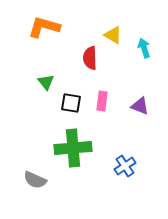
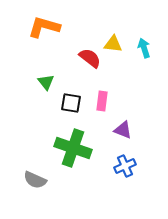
yellow triangle: moved 9 px down; rotated 24 degrees counterclockwise
red semicircle: rotated 130 degrees clockwise
purple triangle: moved 17 px left, 24 px down
green cross: rotated 24 degrees clockwise
blue cross: rotated 10 degrees clockwise
